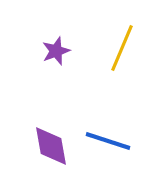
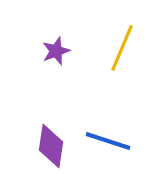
purple diamond: rotated 18 degrees clockwise
